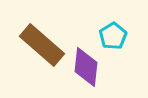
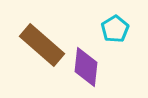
cyan pentagon: moved 2 px right, 7 px up
